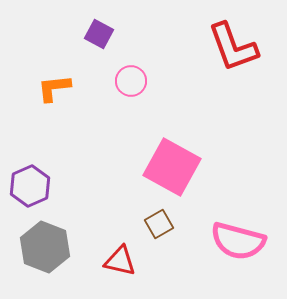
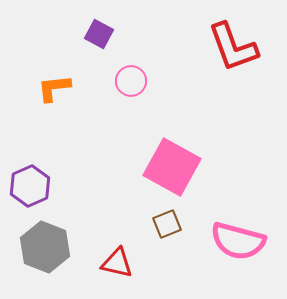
brown square: moved 8 px right; rotated 8 degrees clockwise
red triangle: moved 3 px left, 2 px down
